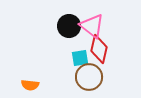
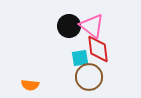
red diamond: moved 1 px left; rotated 20 degrees counterclockwise
